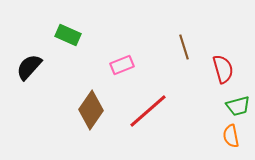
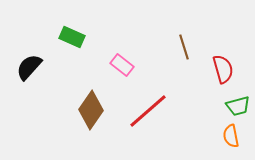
green rectangle: moved 4 px right, 2 px down
pink rectangle: rotated 60 degrees clockwise
